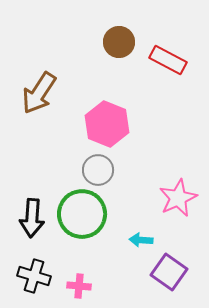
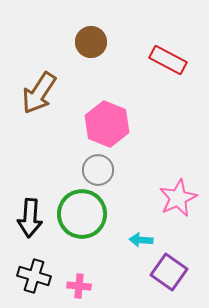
brown circle: moved 28 px left
black arrow: moved 2 px left
